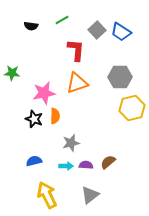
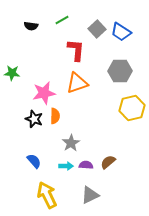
gray square: moved 1 px up
gray hexagon: moved 6 px up
gray star: rotated 18 degrees counterclockwise
blue semicircle: rotated 63 degrees clockwise
gray triangle: rotated 12 degrees clockwise
